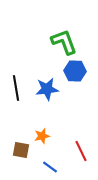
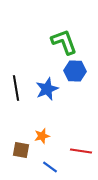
blue star: rotated 15 degrees counterclockwise
red line: rotated 55 degrees counterclockwise
